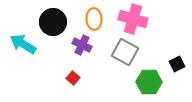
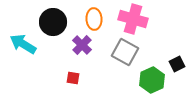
purple cross: rotated 18 degrees clockwise
red square: rotated 32 degrees counterclockwise
green hexagon: moved 3 px right, 2 px up; rotated 25 degrees counterclockwise
